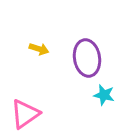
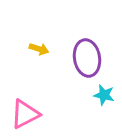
pink triangle: rotated 8 degrees clockwise
